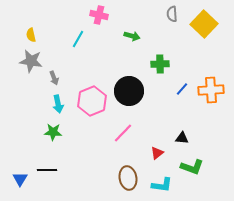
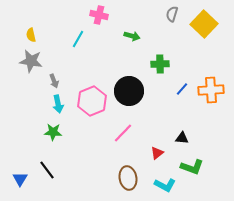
gray semicircle: rotated 21 degrees clockwise
gray arrow: moved 3 px down
black line: rotated 54 degrees clockwise
cyan L-shape: moved 3 px right; rotated 20 degrees clockwise
